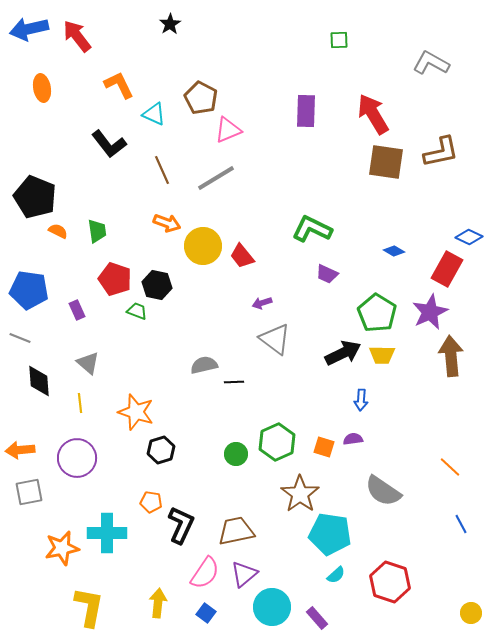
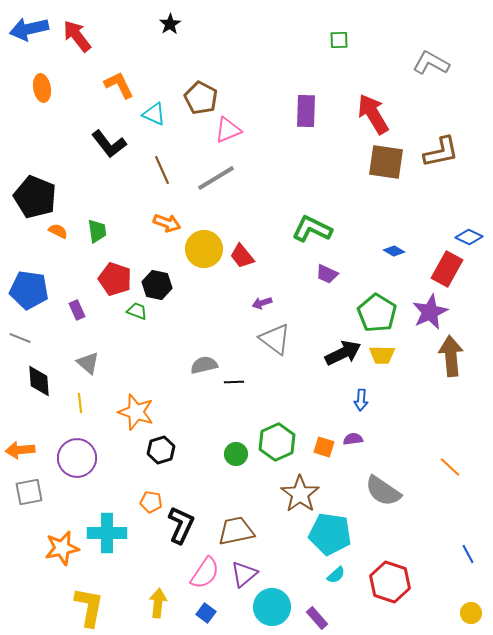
yellow circle at (203, 246): moved 1 px right, 3 px down
blue line at (461, 524): moved 7 px right, 30 px down
